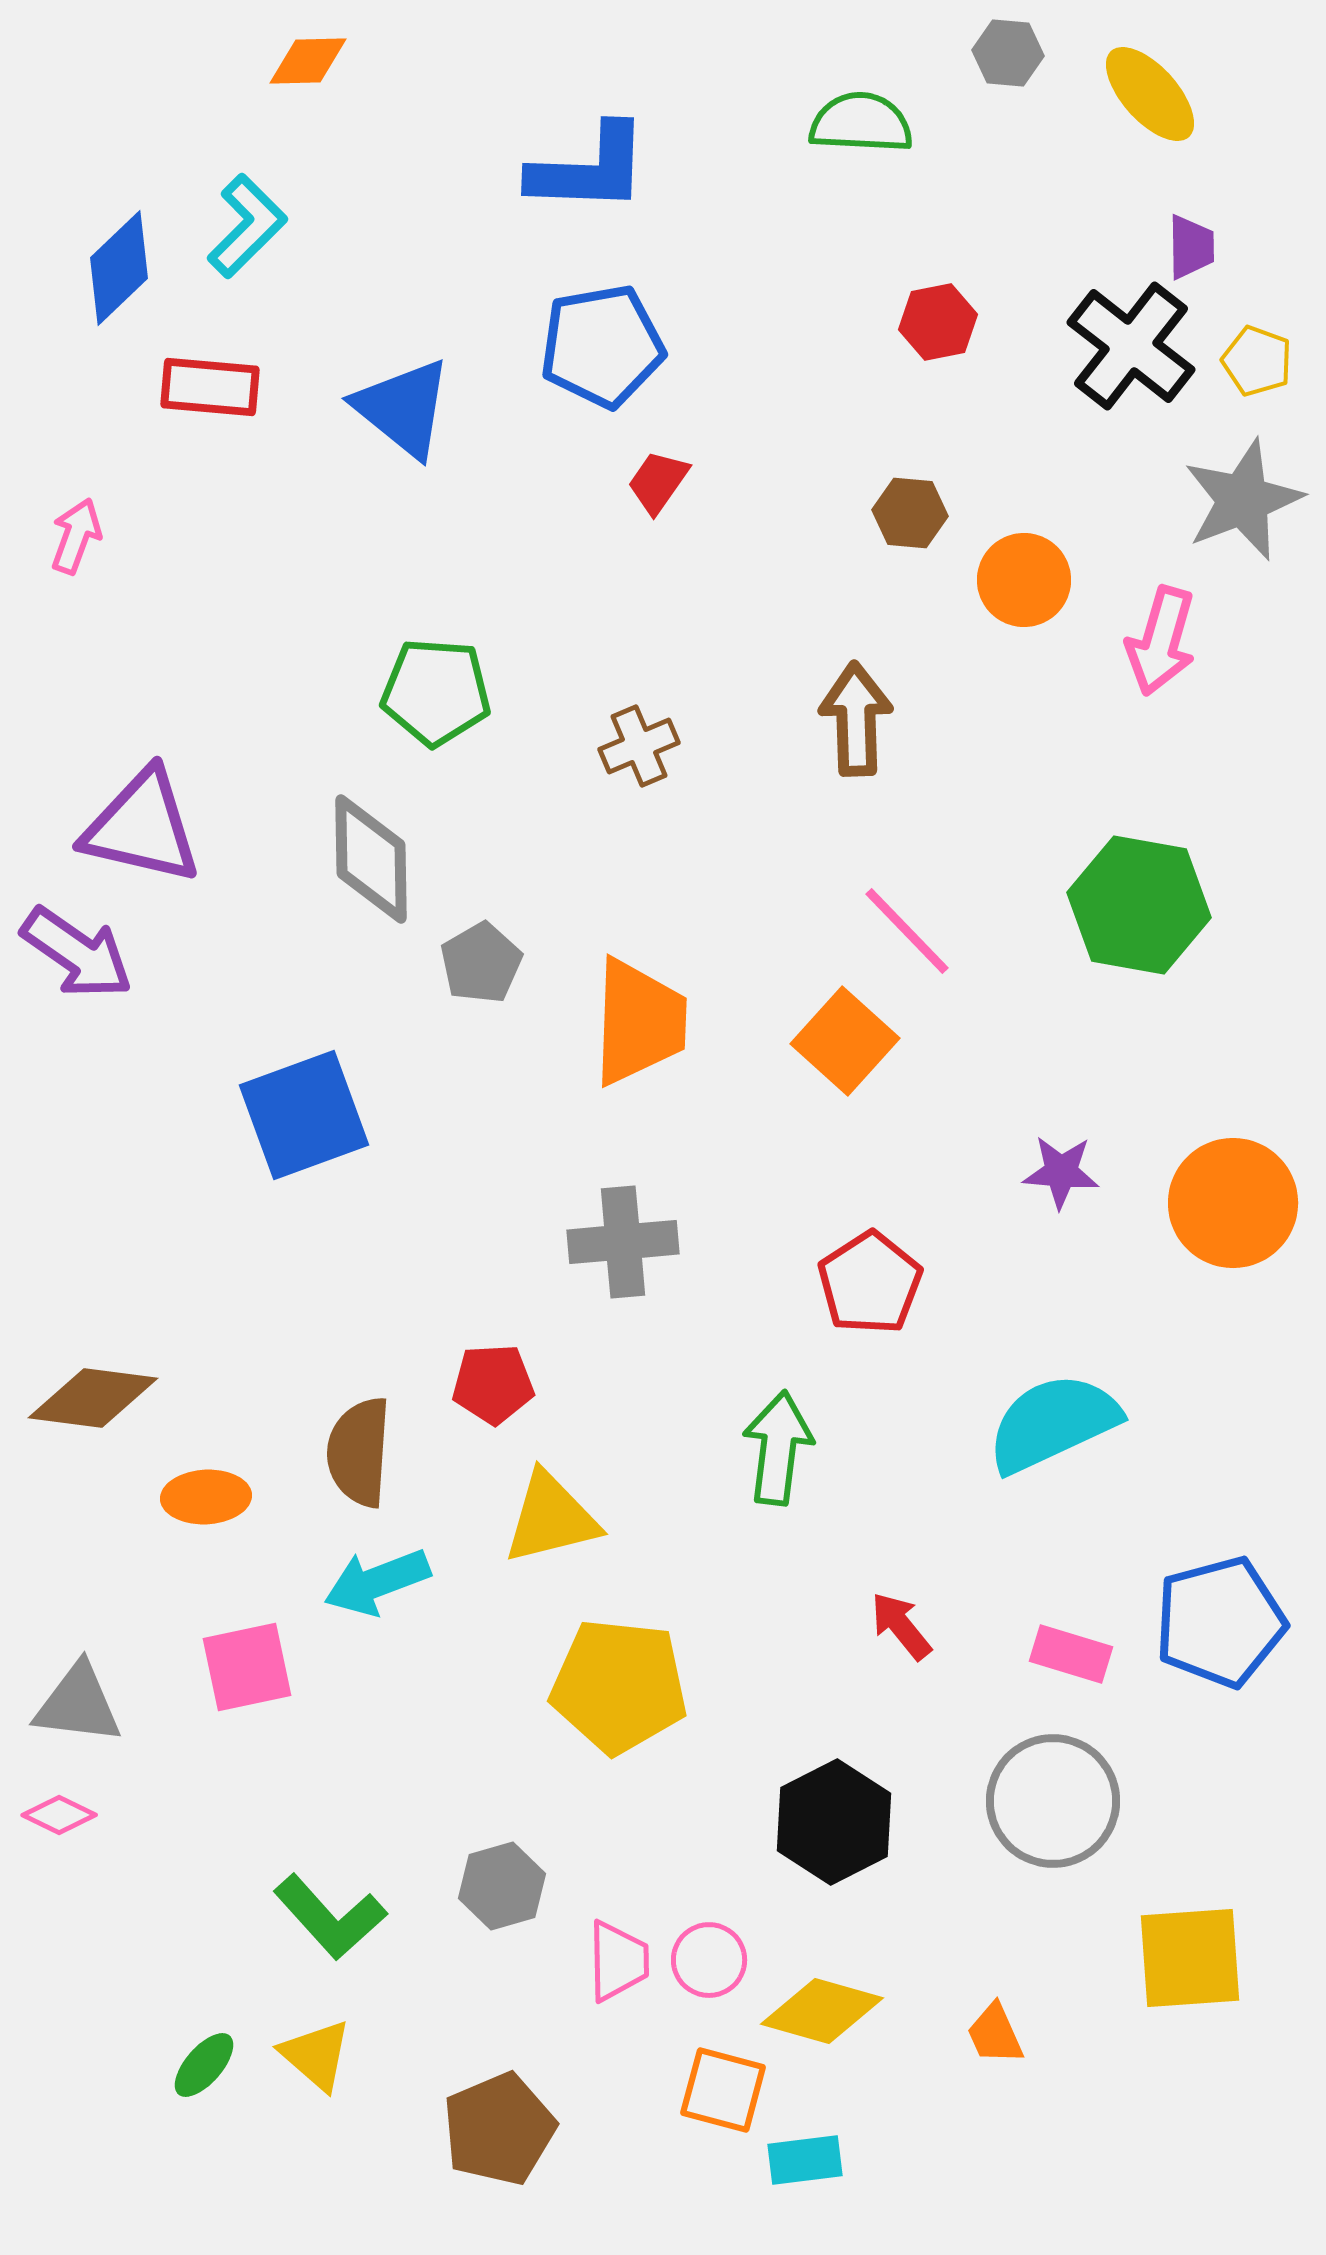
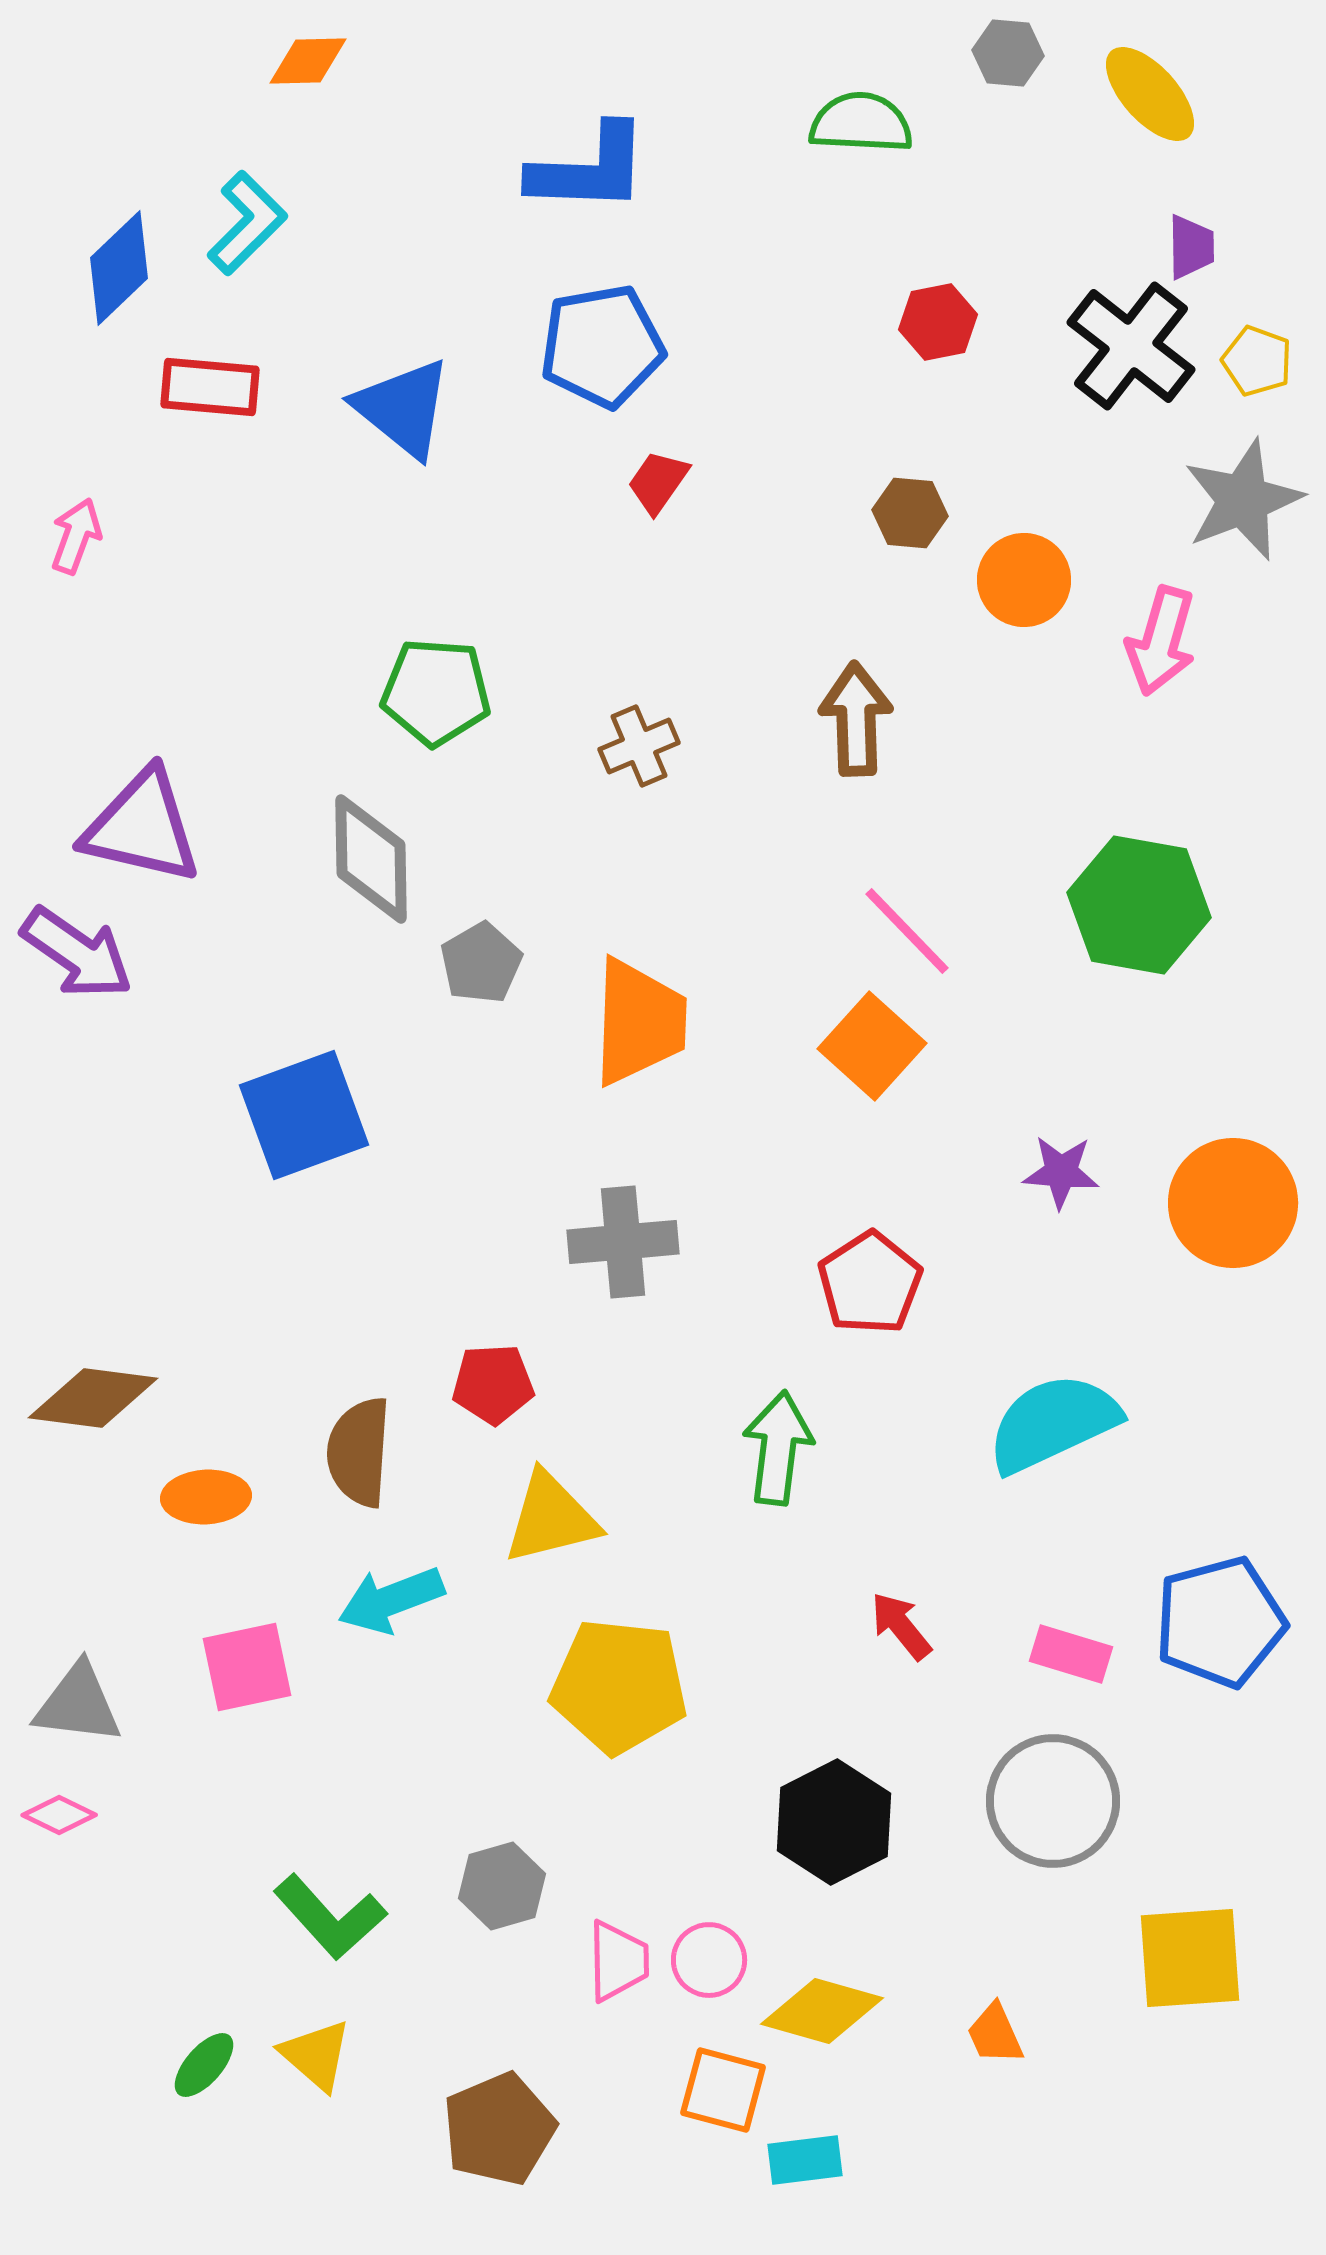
cyan L-shape at (247, 226): moved 3 px up
orange square at (845, 1041): moved 27 px right, 5 px down
cyan arrow at (377, 1582): moved 14 px right, 18 px down
